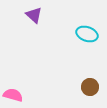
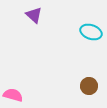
cyan ellipse: moved 4 px right, 2 px up
brown circle: moved 1 px left, 1 px up
